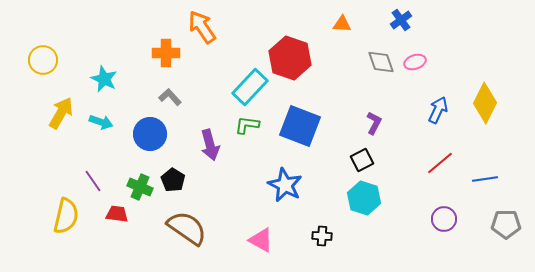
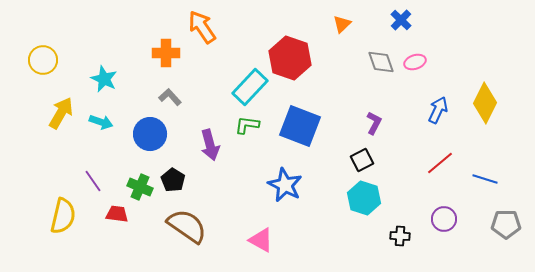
blue cross: rotated 10 degrees counterclockwise
orange triangle: rotated 48 degrees counterclockwise
blue line: rotated 25 degrees clockwise
yellow semicircle: moved 3 px left
brown semicircle: moved 2 px up
black cross: moved 78 px right
